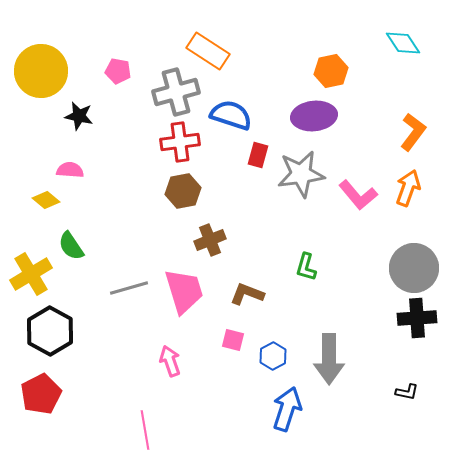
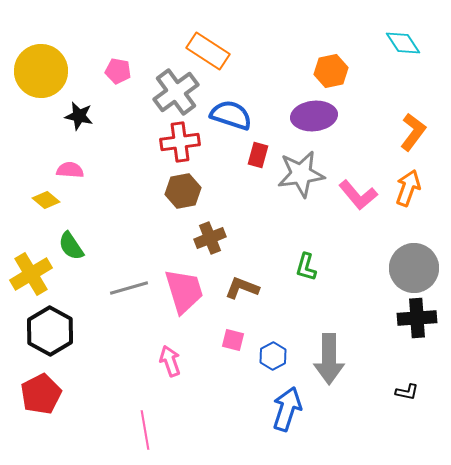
gray cross: rotated 21 degrees counterclockwise
brown cross: moved 2 px up
brown L-shape: moved 5 px left, 6 px up
